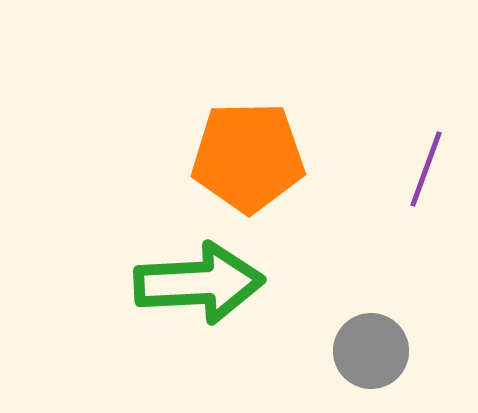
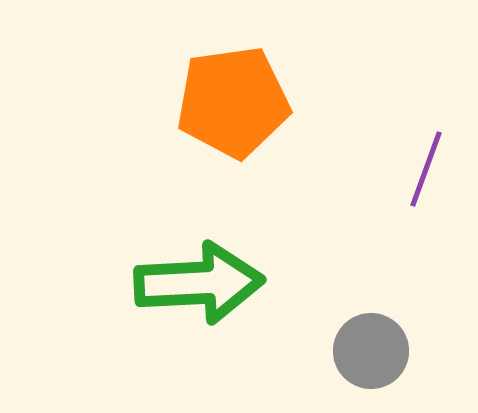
orange pentagon: moved 15 px left, 55 px up; rotated 7 degrees counterclockwise
